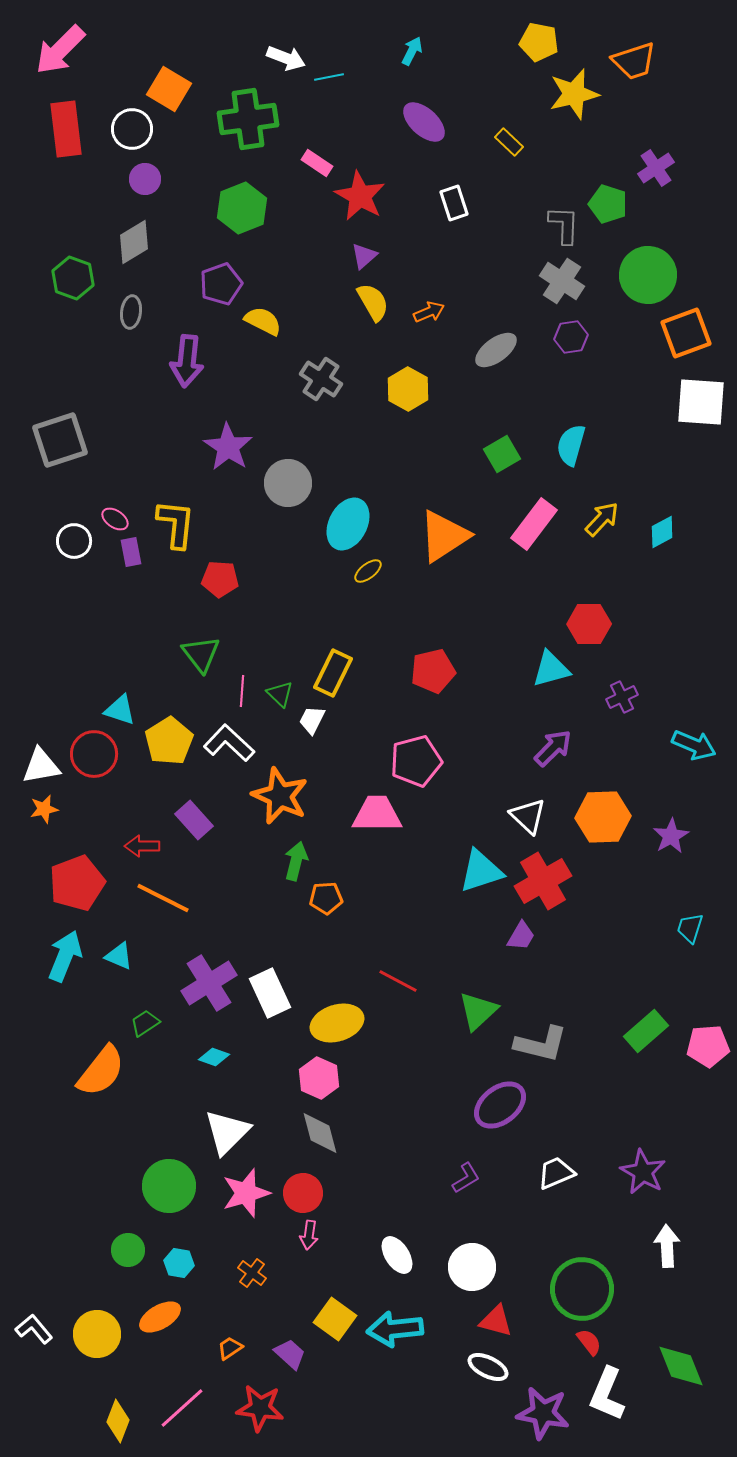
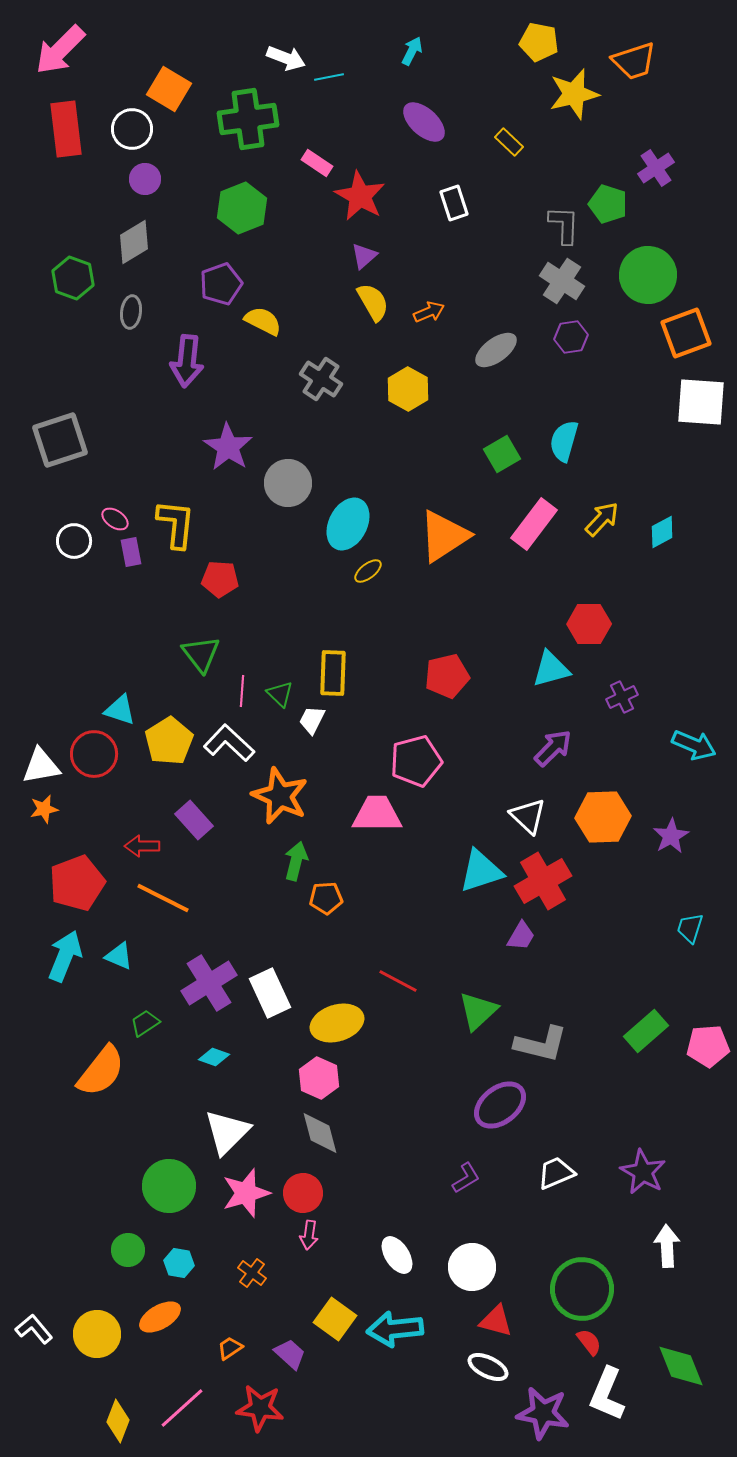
cyan semicircle at (571, 445): moved 7 px left, 4 px up
red pentagon at (433, 671): moved 14 px right, 5 px down
yellow rectangle at (333, 673): rotated 24 degrees counterclockwise
